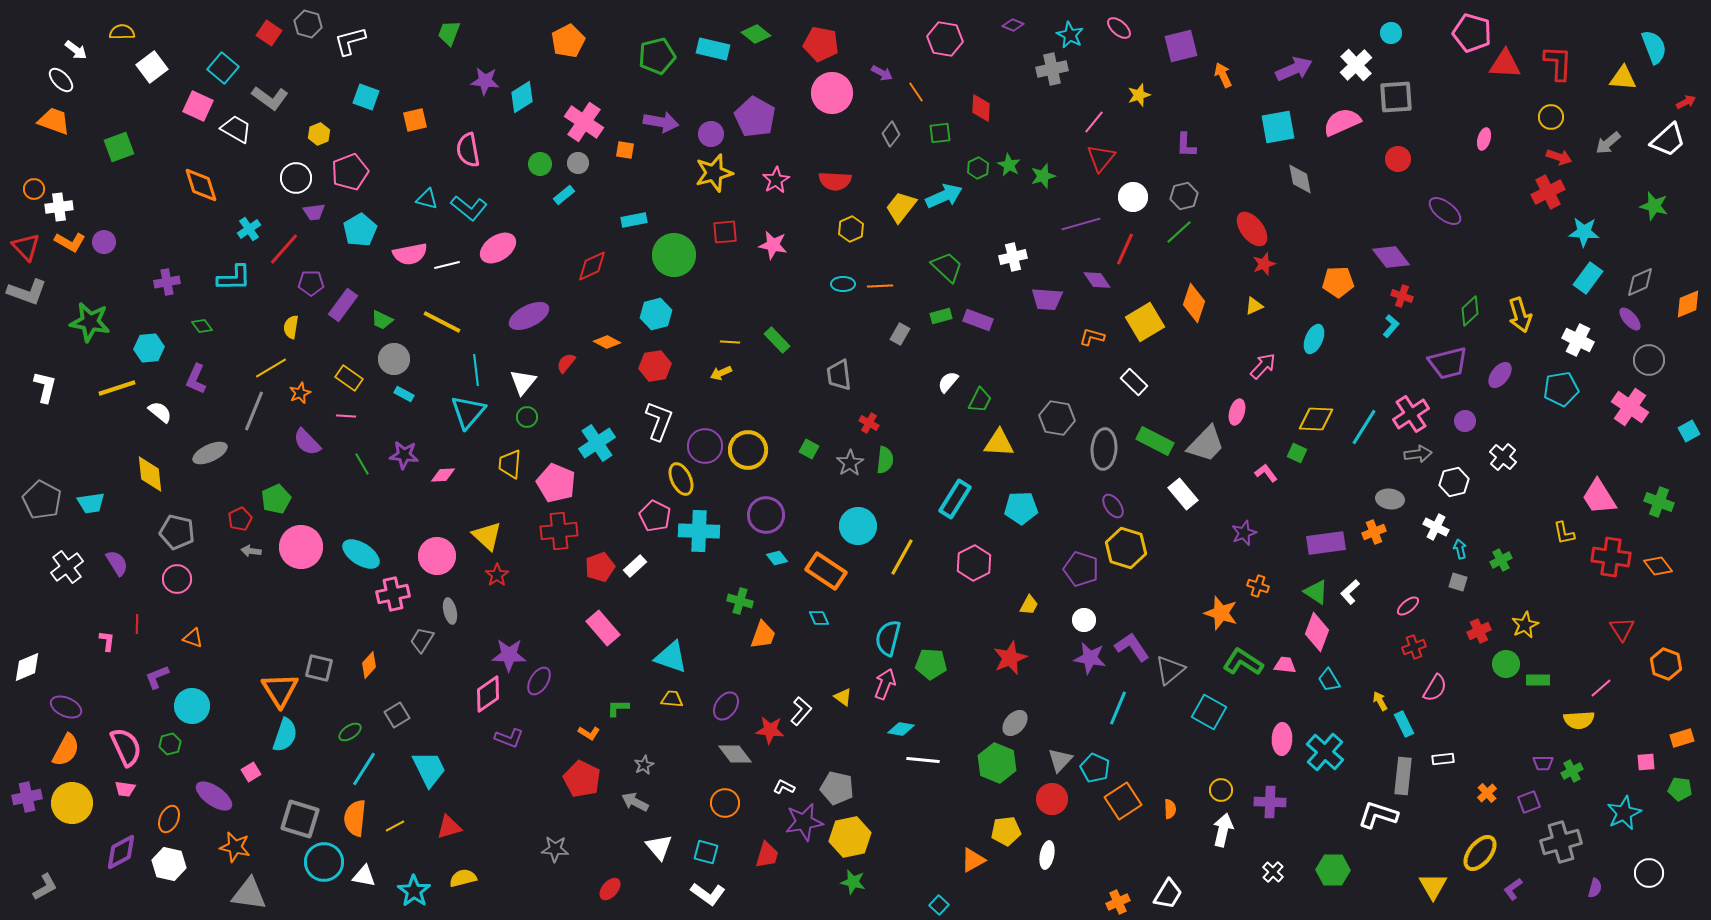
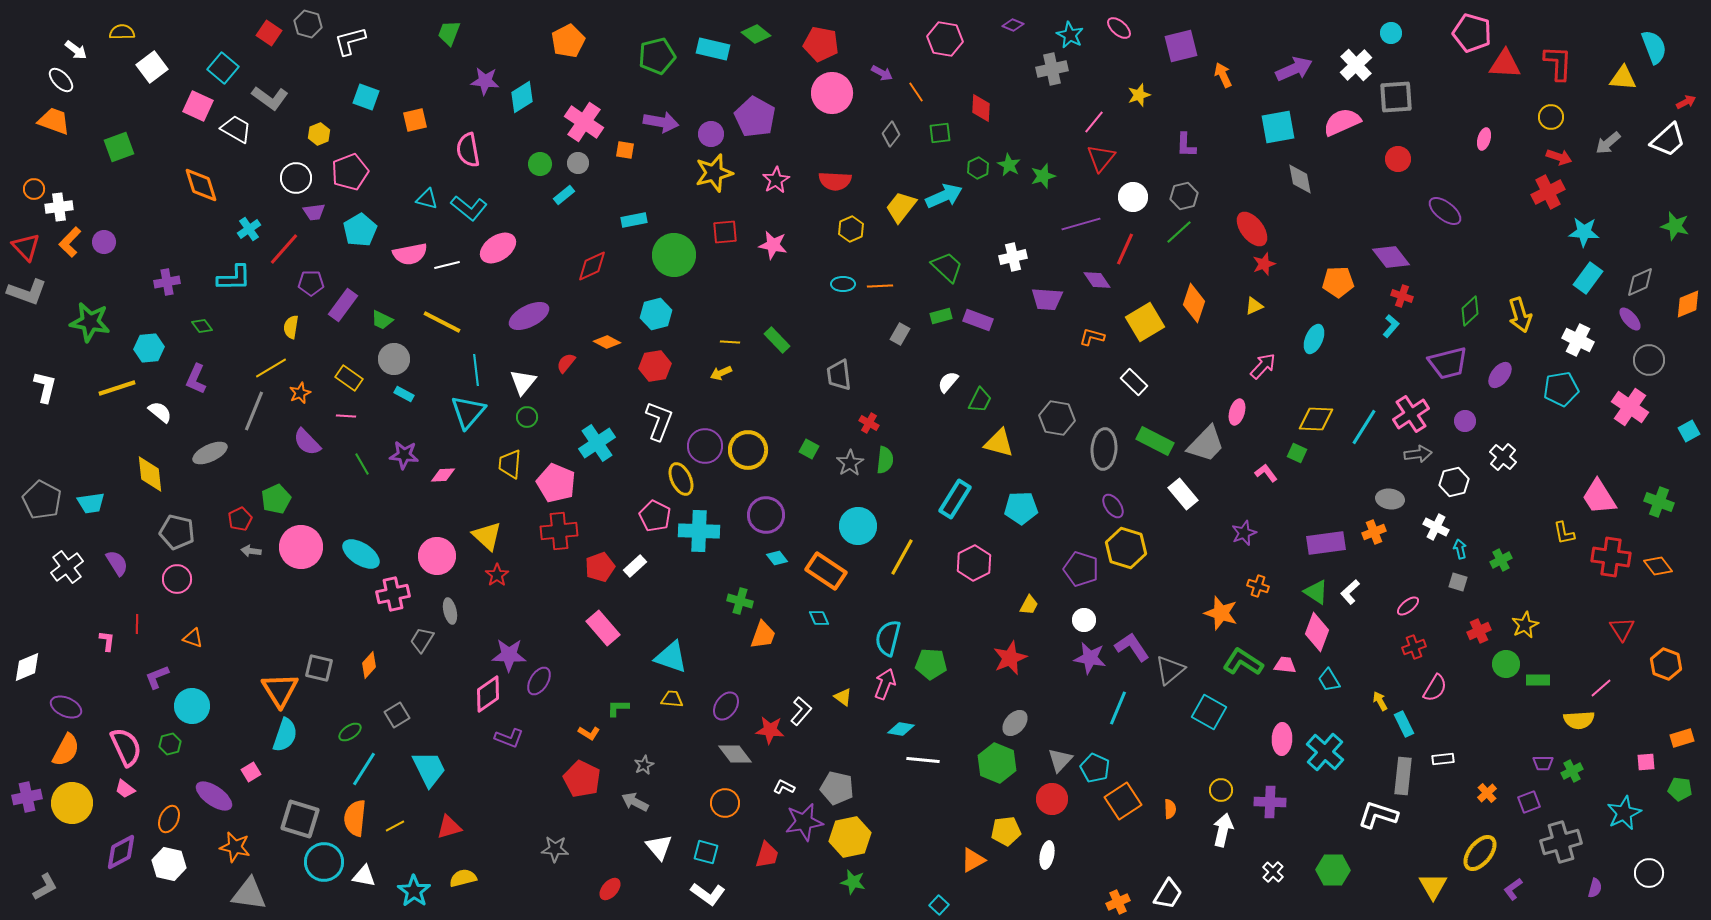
green star at (1654, 206): moved 21 px right, 20 px down
orange L-shape at (70, 242): rotated 104 degrees clockwise
yellow triangle at (999, 443): rotated 12 degrees clockwise
pink trapezoid at (125, 789): rotated 30 degrees clockwise
